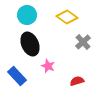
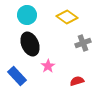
gray cross: moved 1 px down; rotated 21 degrees clockwise
pink star: rotated 16 degrees clockwise
